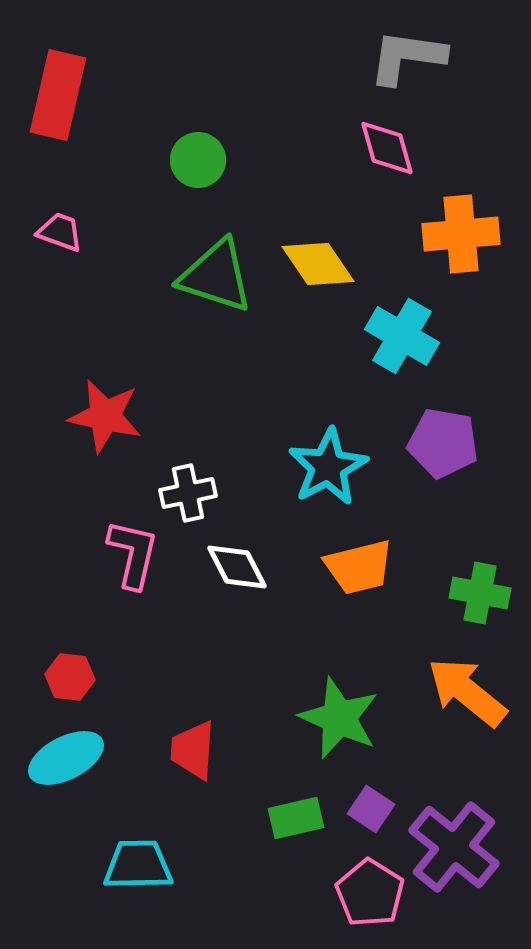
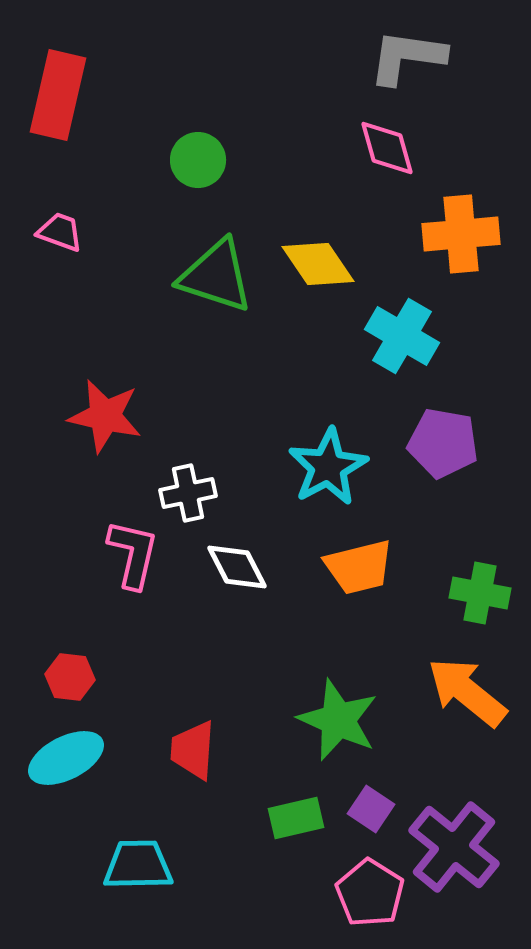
green star: moved 1 px left, 2 px down
